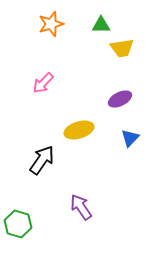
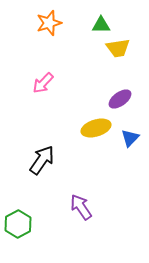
orange star: moved 2 px left, 1 px up
yellow trapezoid: moved 4 px left
purple ellipse: rotated 10 degrees counterclockwise
yellow ellipse: moved 17 px right, 2 px up
green hexagon: rotated 16 degrees clockwise
